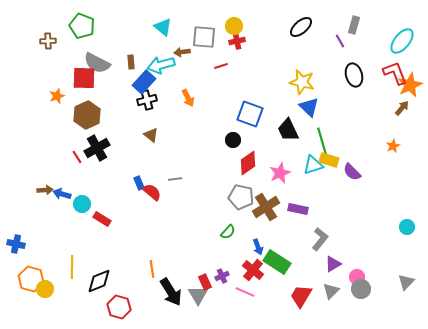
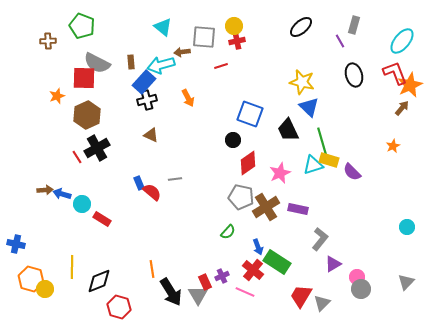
brown triangle at (151, 135): rotated 14 degrees counterclockwise
gray triangle at (331, 291): moved 9 px left, 12 px down
